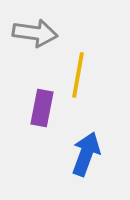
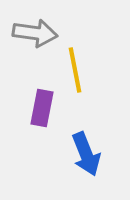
yellow line: moved 3 px left, 5 px up; rotated 21 degrees counterclockwise
blue arrow: rotated 138 degrees clockwise
